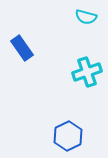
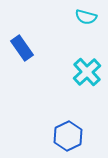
cyan cross: rotated 24 degrees counterclockwise
